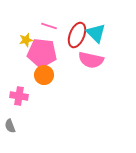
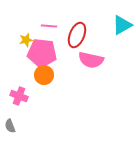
pink line: rotated 14 degrees counterclockwise
cyan triangle: moved 26 px right, 8 px up; rotated 45 degrees clockwise
pink cross: rotated 12 degrees clockwise
